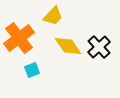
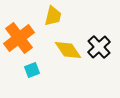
yellow trapezoid: rotated 30 degrees counterclockwise
yellow diamond: moved 4 px down
